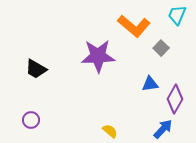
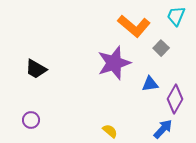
cyan trapezoid: moved 1 px left, 1 px down
purple star: moved 16 px right, 7 px down; rotated 16 degrees counterclockwise
